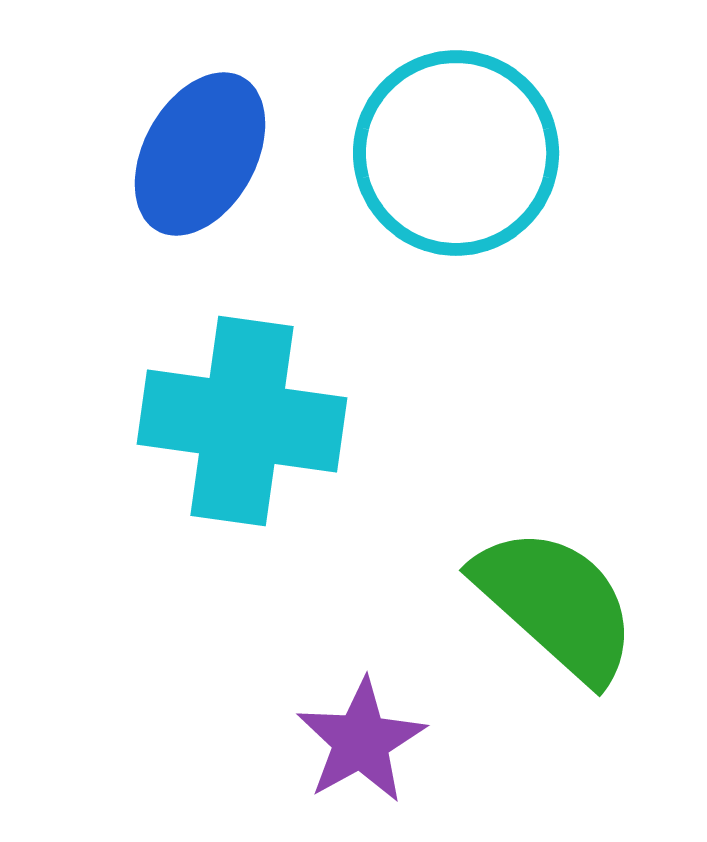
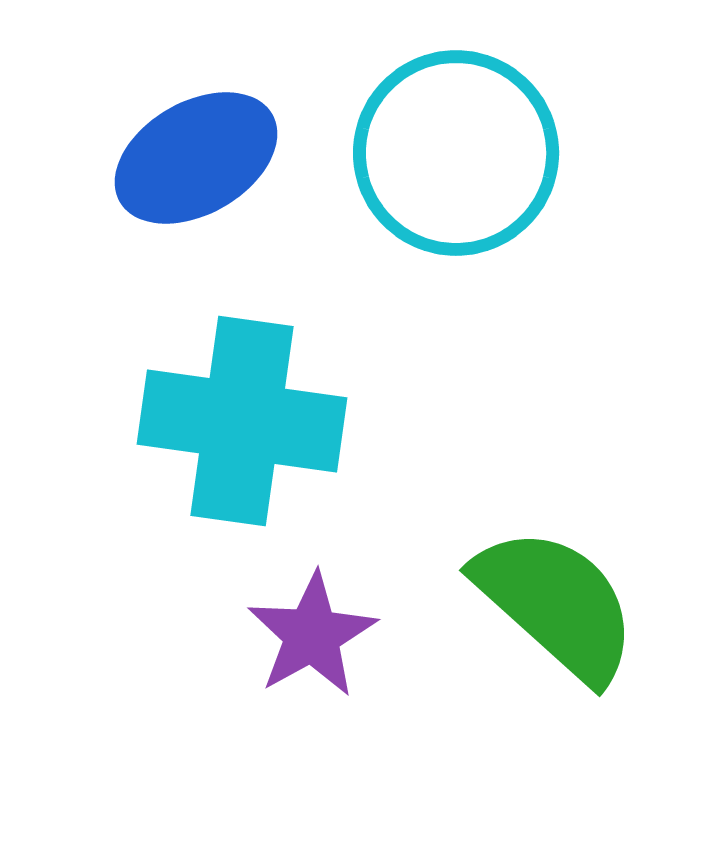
blue ellipse: moved 4 px left, 4 px down; rotated 31 degrees clockwise
purple star: moved 49 px left, 106 px up
